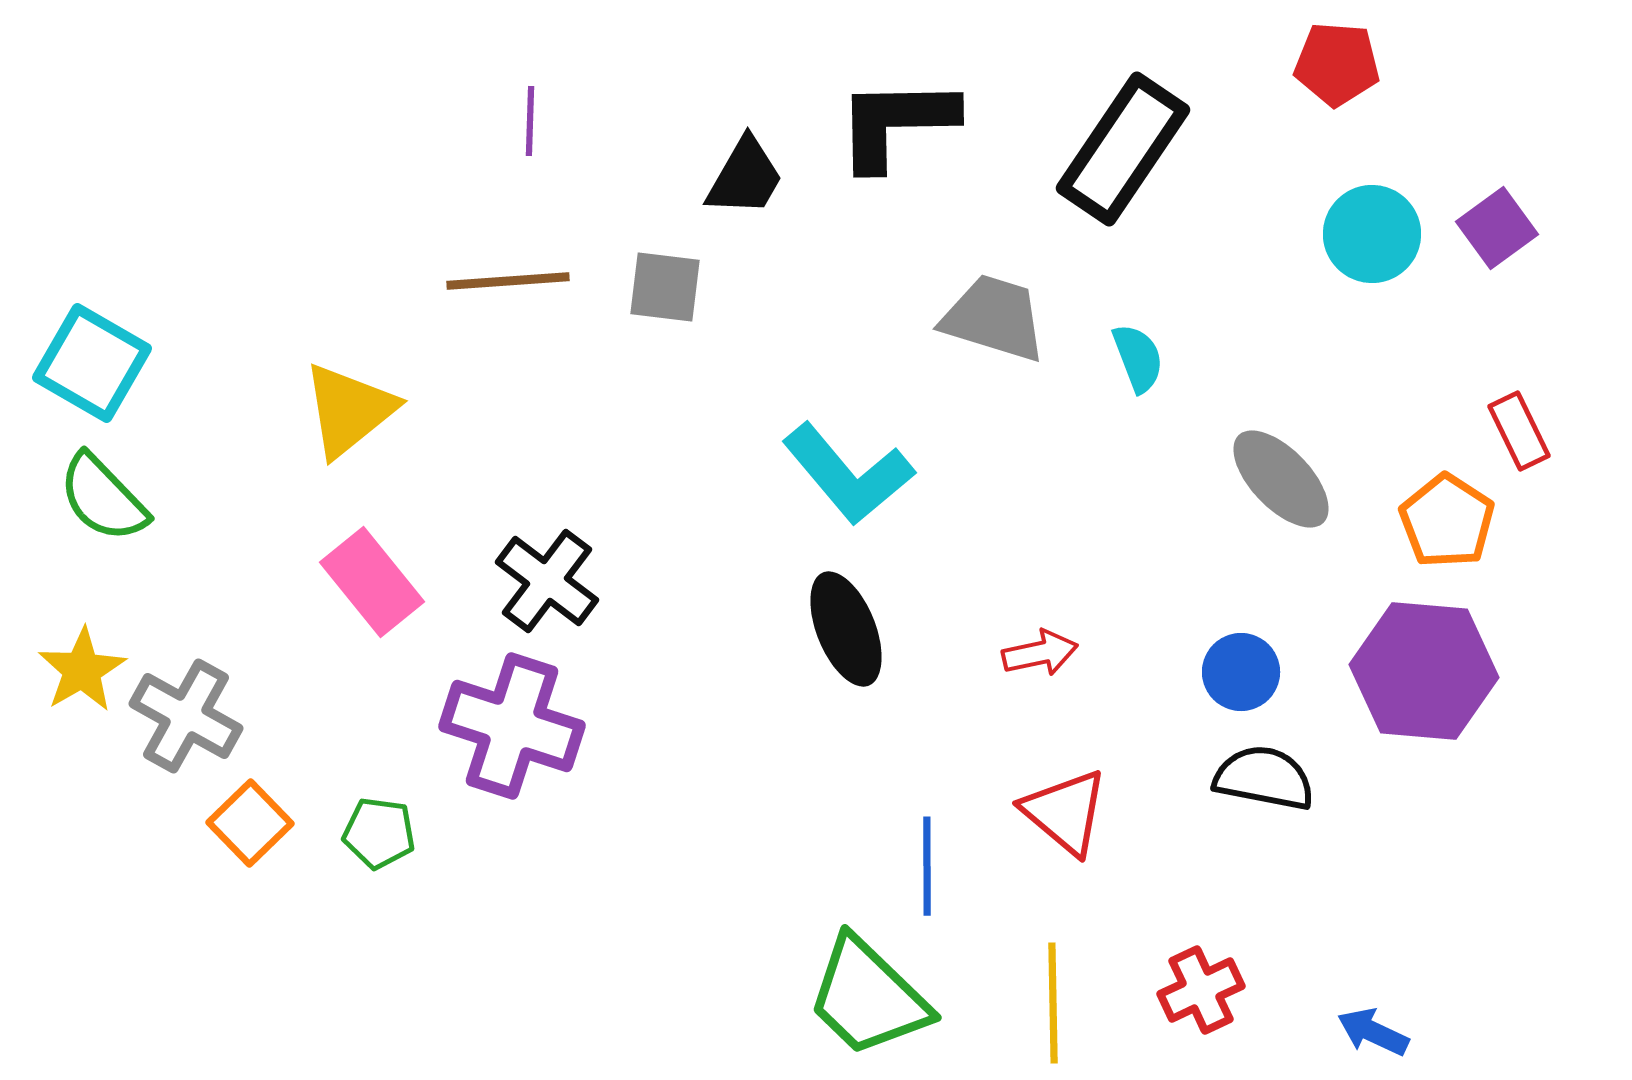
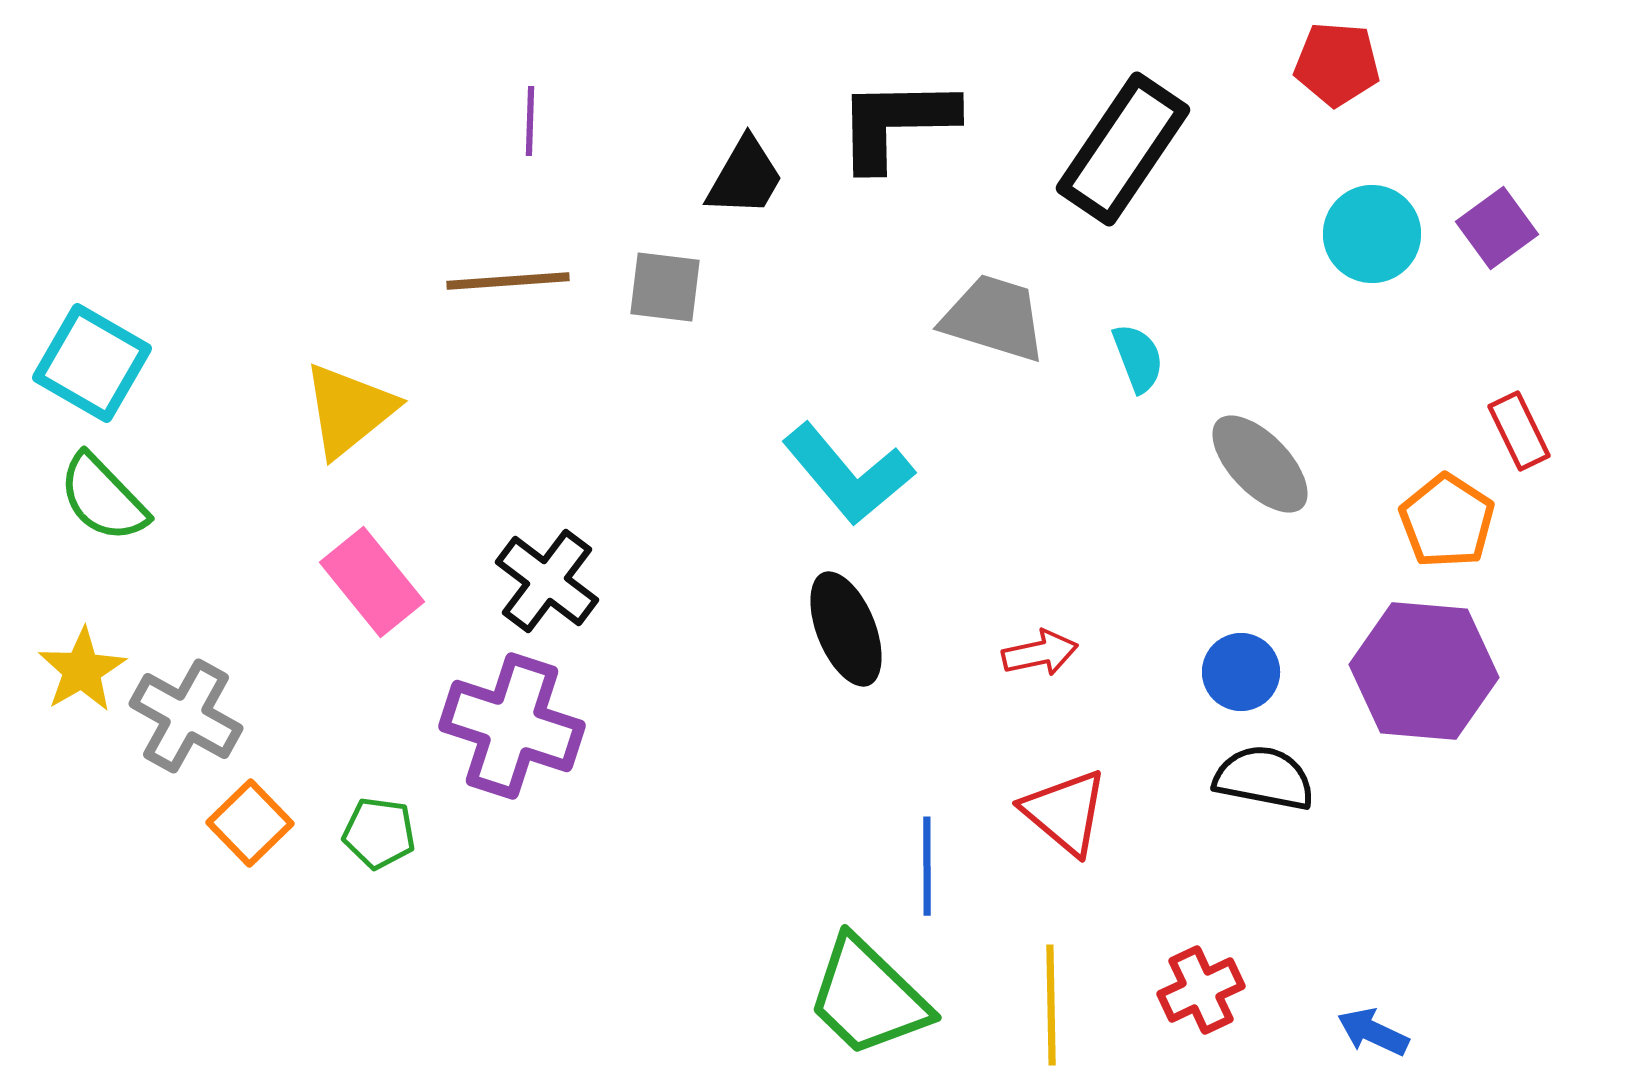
gray ellipse: moved 21 px left, 15 px up
yellow line: moved 2 px left, 2 px down
